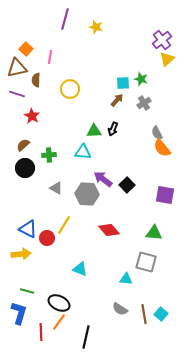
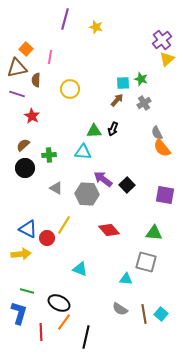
orange line at (59, 322): moved 5 px right
